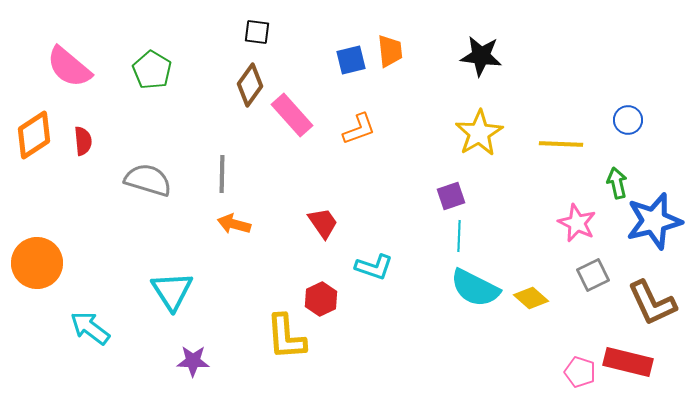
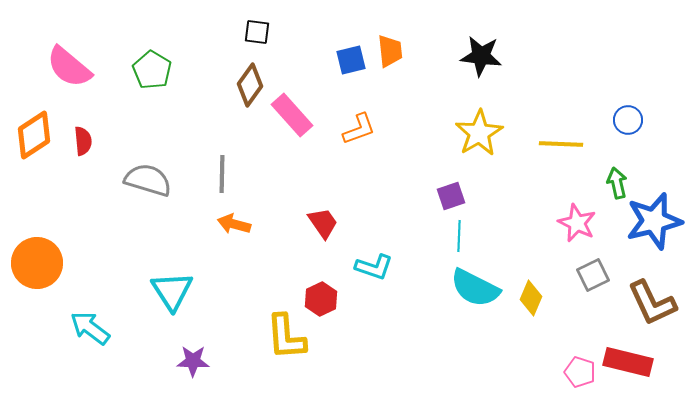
yellow diamond: rotated 72 degrees clockwise
